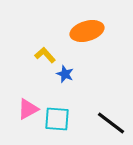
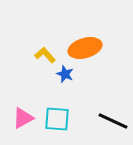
orange ellipse: moved 2 px left, 17 px down
pink triangle: moved 5 px left, 9 px down
black line: moved 2 px right, 2 px up; rotated 12 degrees counterclockwise
